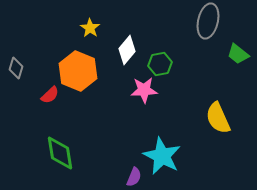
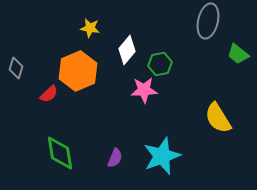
yellow star: rotated 24 degrees counterclockwise
orange hexagon: rotated 15 degrees clockwise
red semicircle: moved 1 px left, 1 px up
yellow semicircle: rotated 8 degrees counterclockwise
cyan star: rotated 24 degrees clockwise
purple semicircle: moved 19 px left, 19 px up
